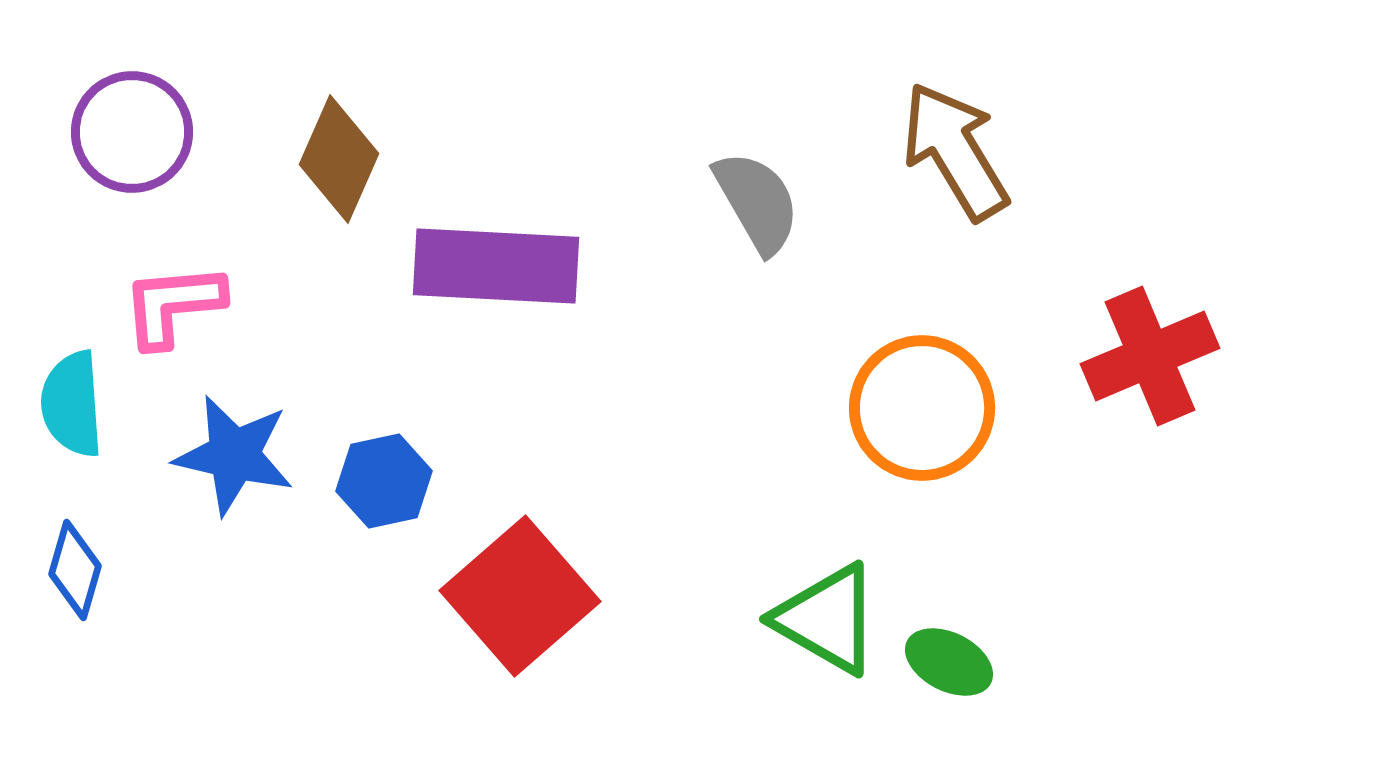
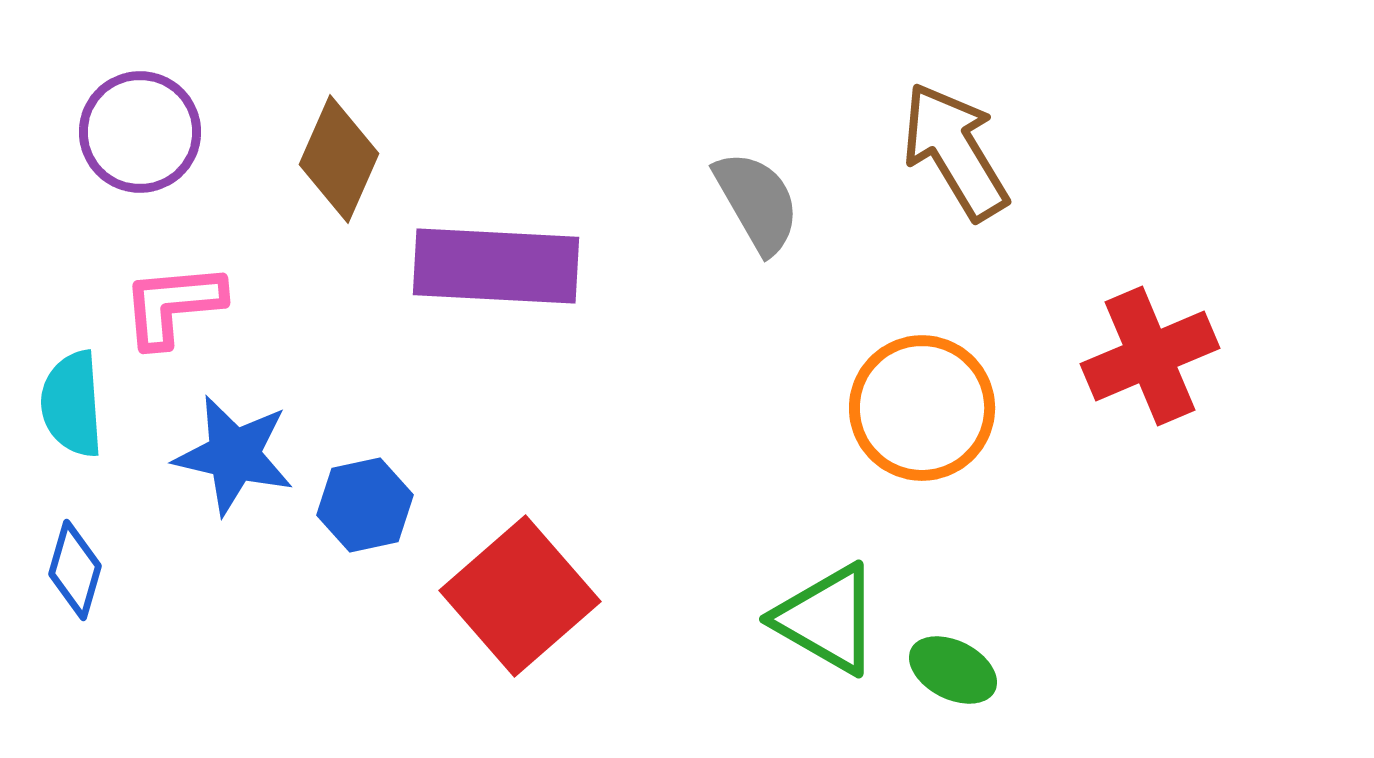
purple circle: moved 8 px right
blue hexagon: moved 19 px left, 24 px down
green ellipse: moved 4 px right, 8 px down
